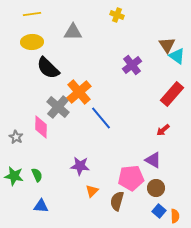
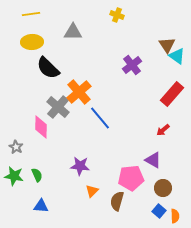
yellow line: moved 1 px left
blue line: moved 1 px left
gray star: moved 10 px down
brown circle: moved 7 px right
